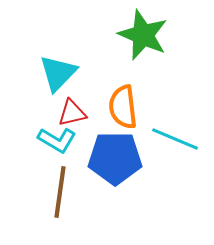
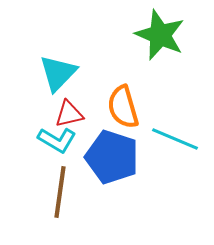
green star: moved 17 px right
orange semicircle: rotated 9 degrees counterclockwise
red triangle: moved 3 px left, 1 px down
blue pentagon: moved 3 px left, 1 px up; rotated 18 degrees clockwise
